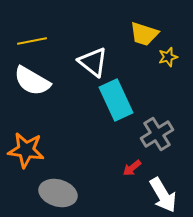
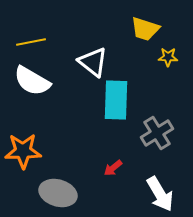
yellow trapezoid: moved 1 px right, 5 px up
yellow line: moved 1 px left, 1 px down
yellow star: rotated 18 degrees clockwise
cyan rectangle: rotated 27 degrees clockwise
gray cross: moved 1 px up
orange star: moved 3 px left, 1 px down; rotated 9 degrees counterclockwise
red arrow: moved 19 px left
white arrow: moved 3 px left, 1 px up
